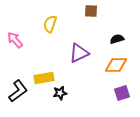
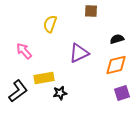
pink arrow: moved 9 px right, 11 px down
orange diamond: rotated 15 degrees counterclockwise
